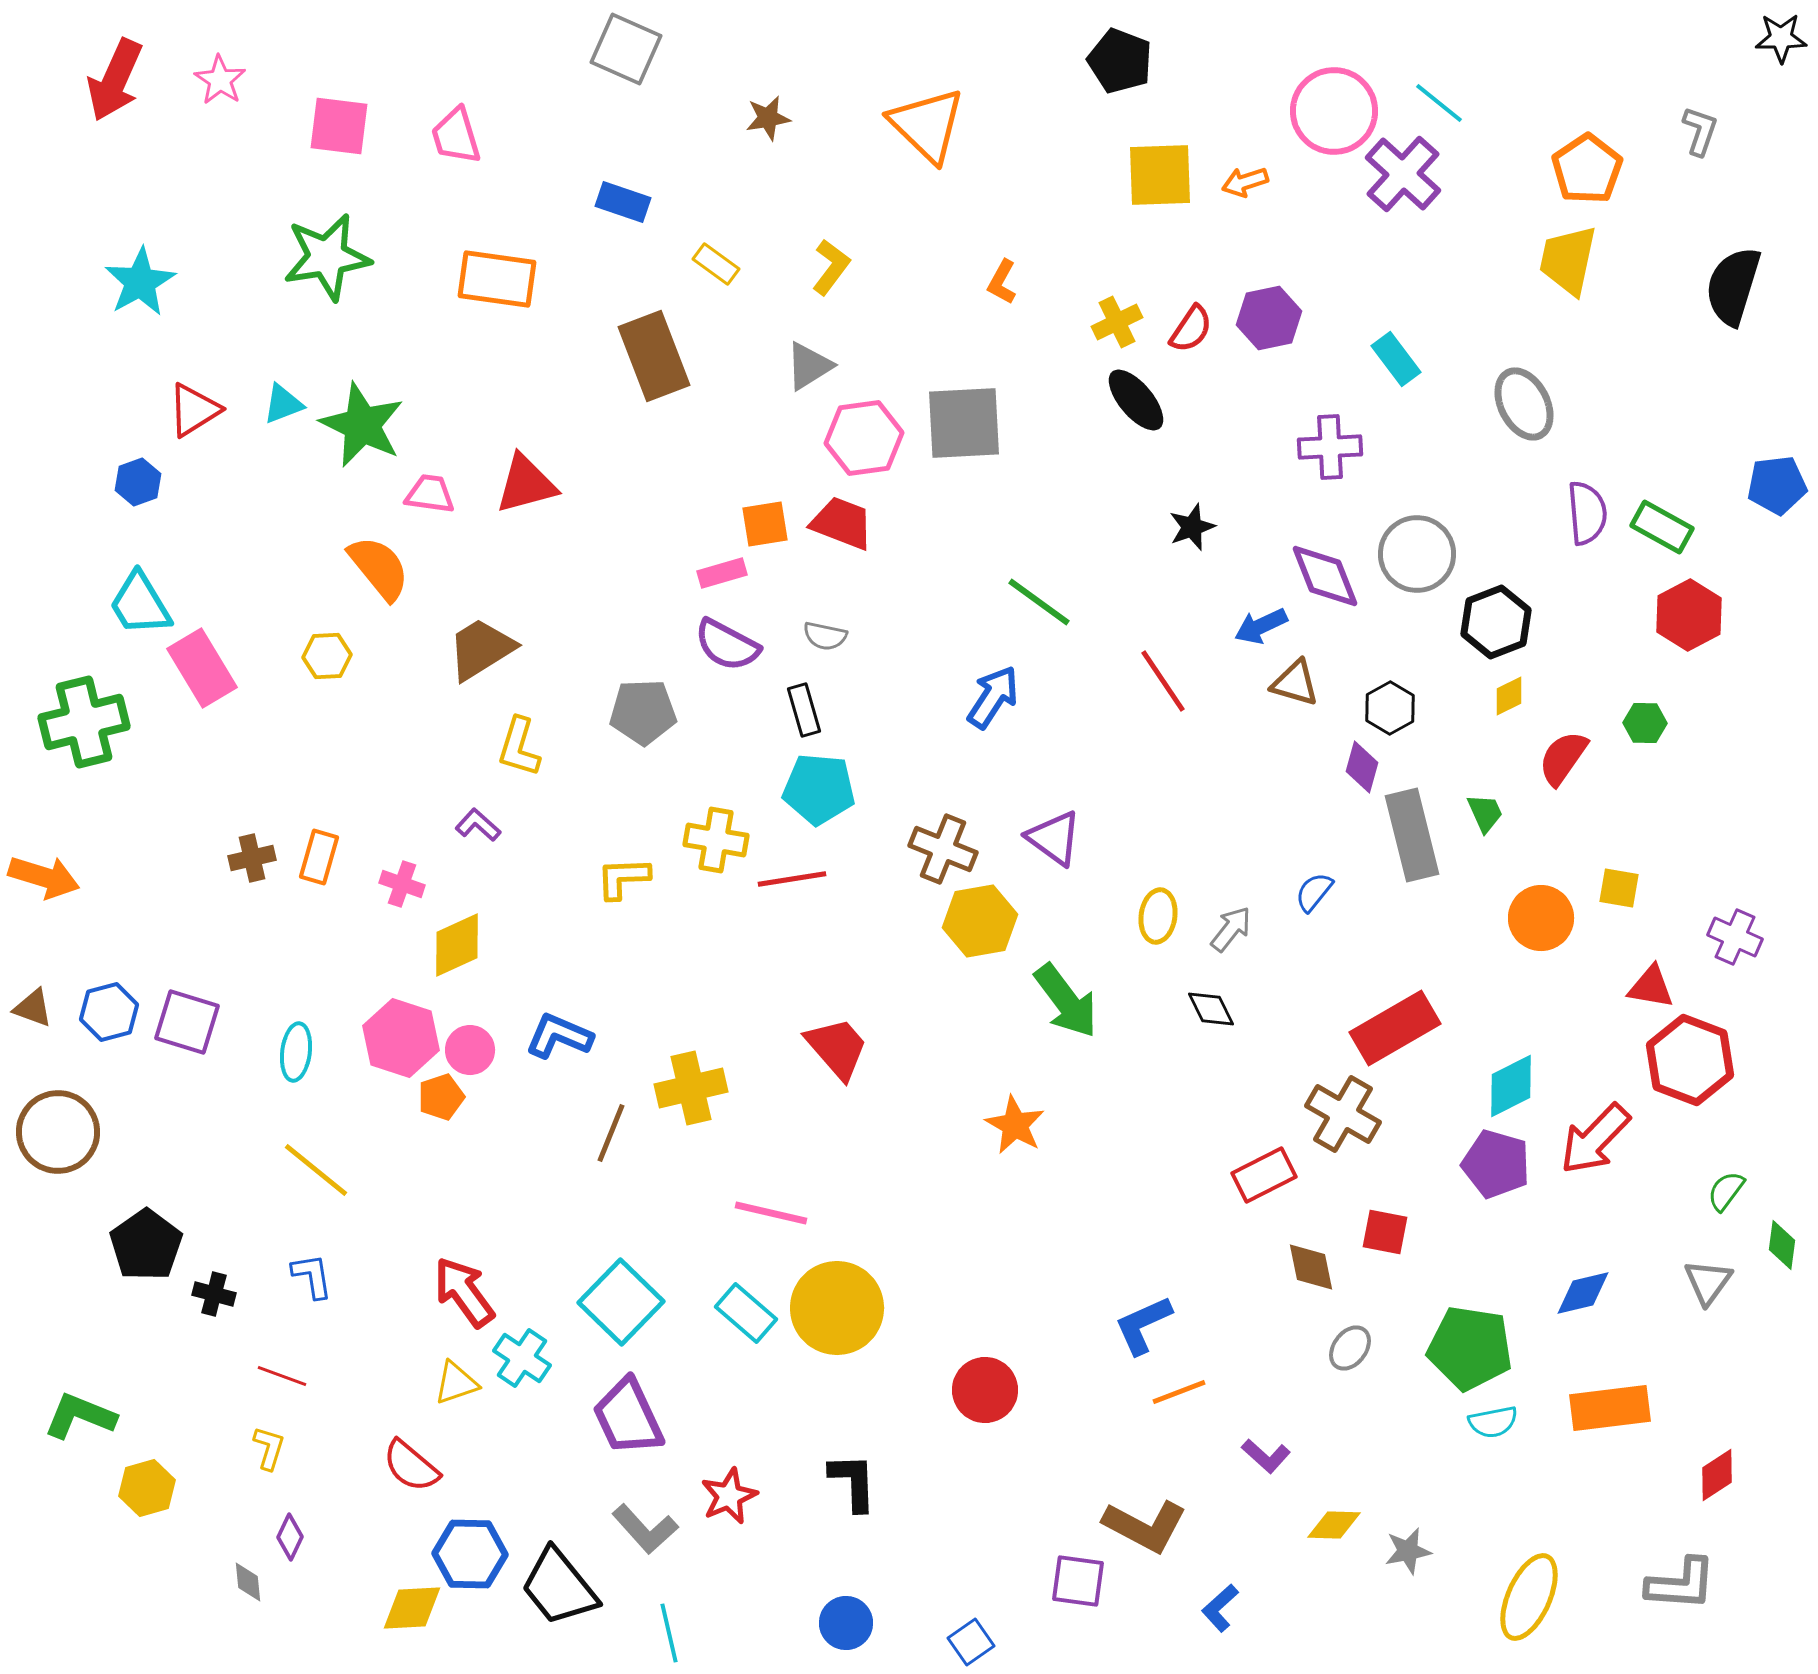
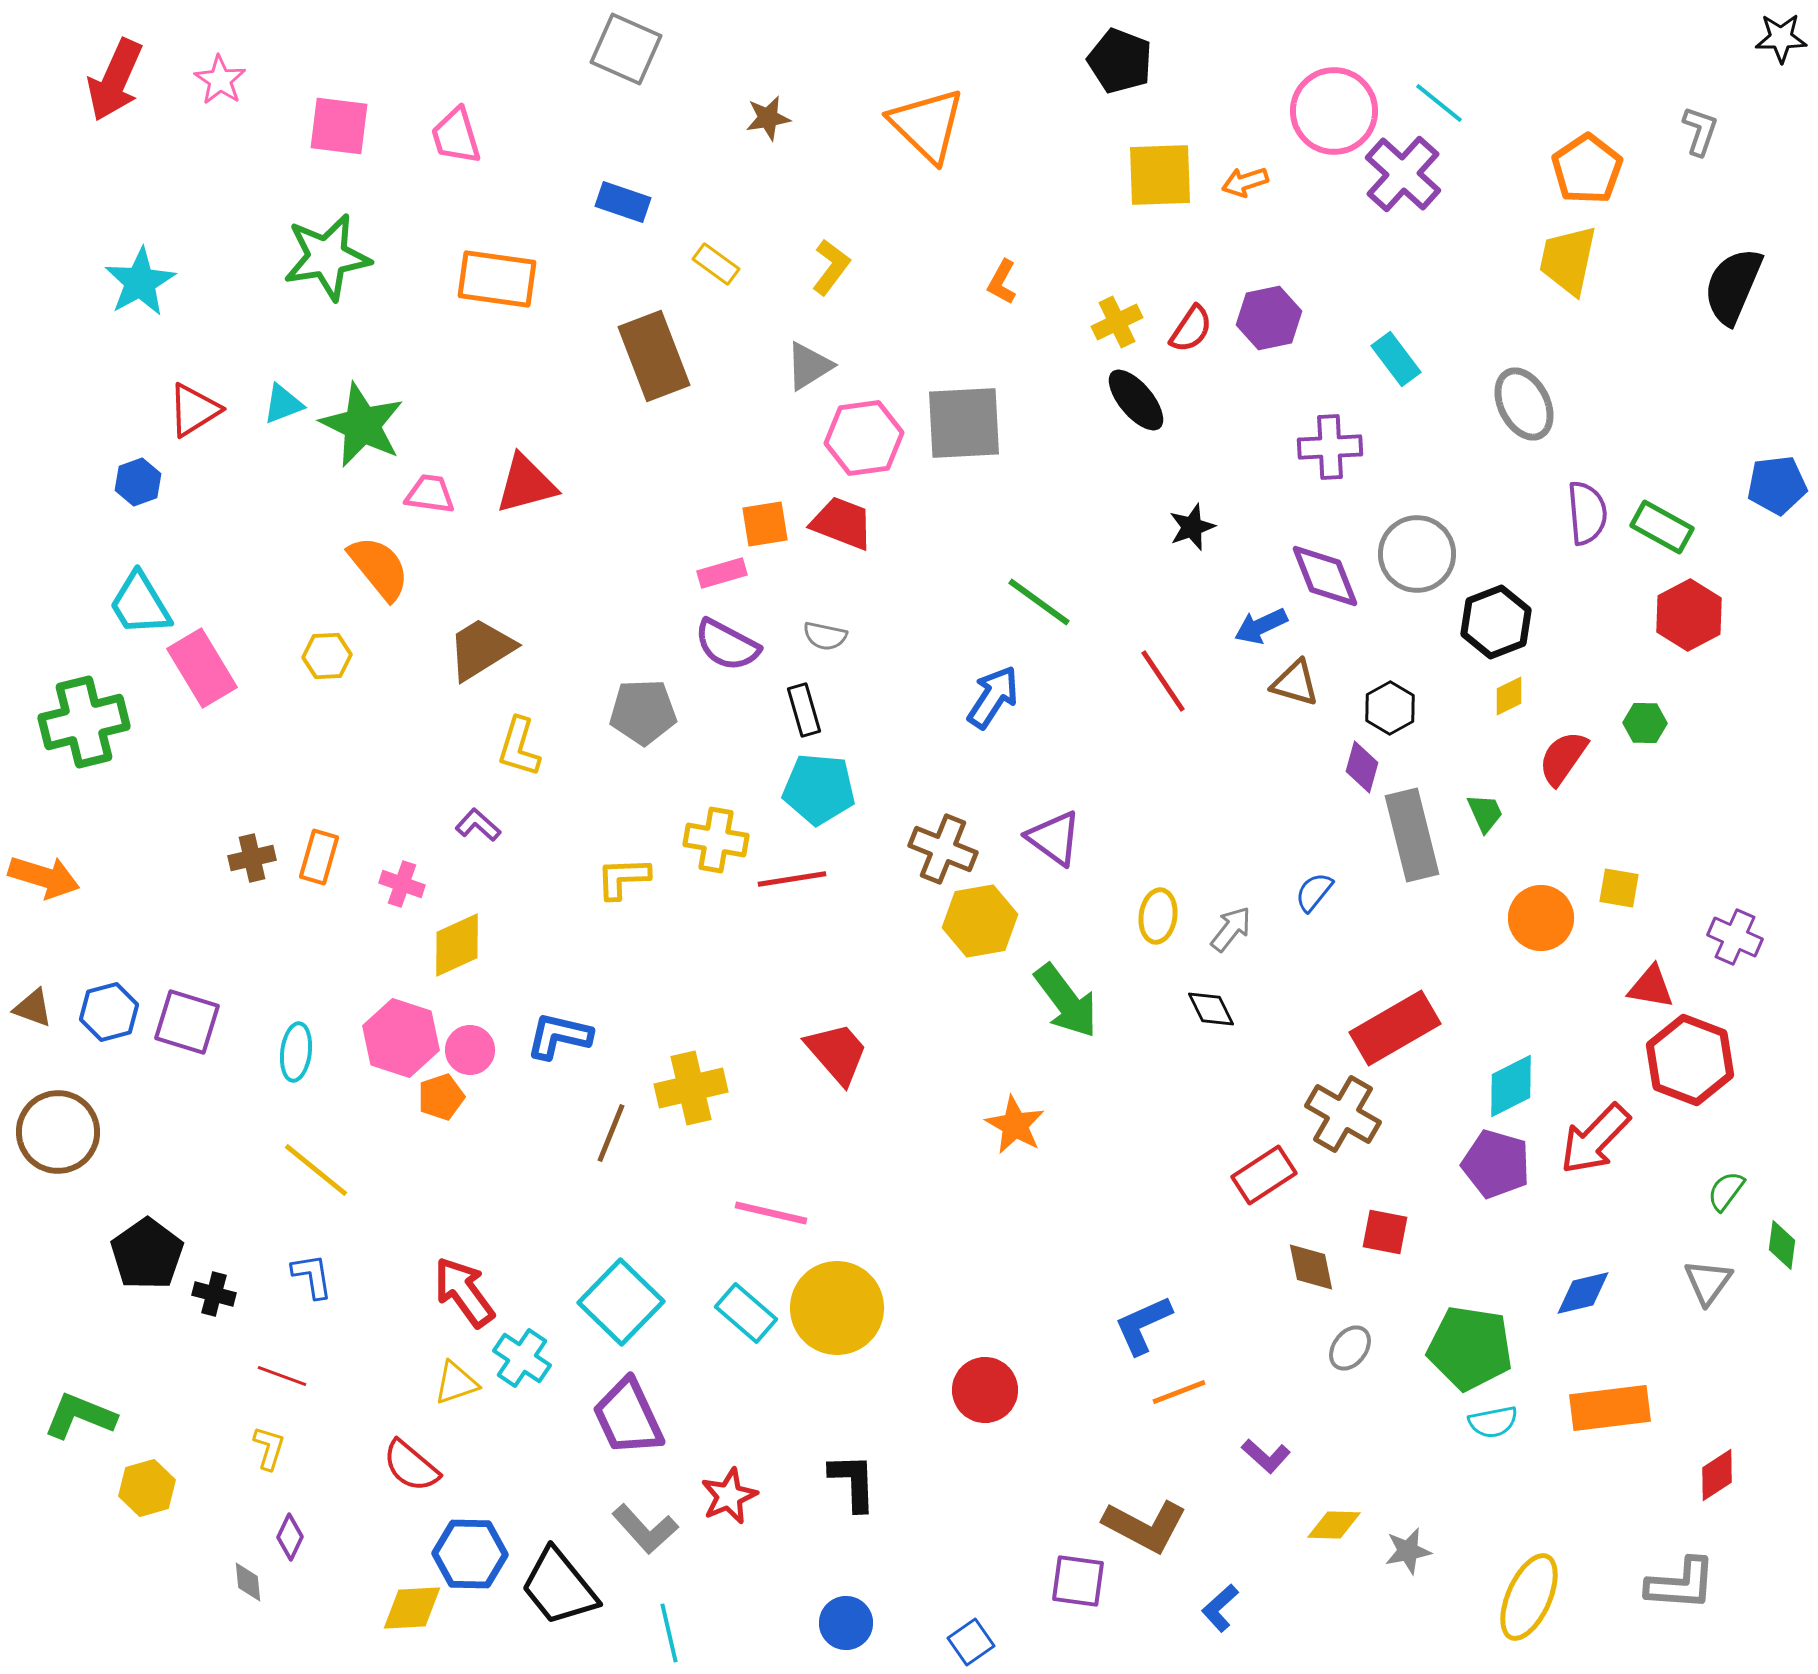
black semicircle at (1733, 286): rotated 6 degrees clockwise
blue L-shape at (559, 1036): rotated 10 degrees counterclockwise
red trapezoid at (837, 1048): moved 5 px down
red rectangle at (1264, 1175): rotated 6 degrees counterclockwise
black pentagon at (146, 1245): moved 1 px right, 9 px down
